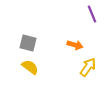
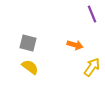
yellow arrow: moved 4 px right
